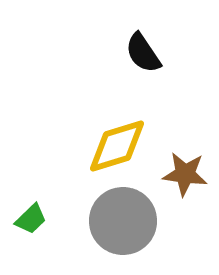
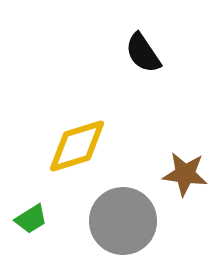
yellow diamond: moved 40 px left
green trapezoid: rotated 12 degrees clockwise
